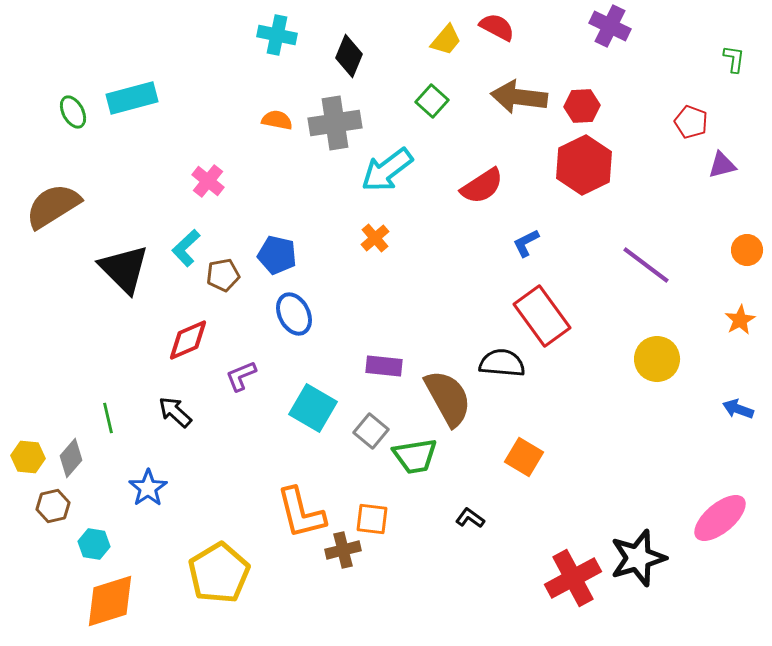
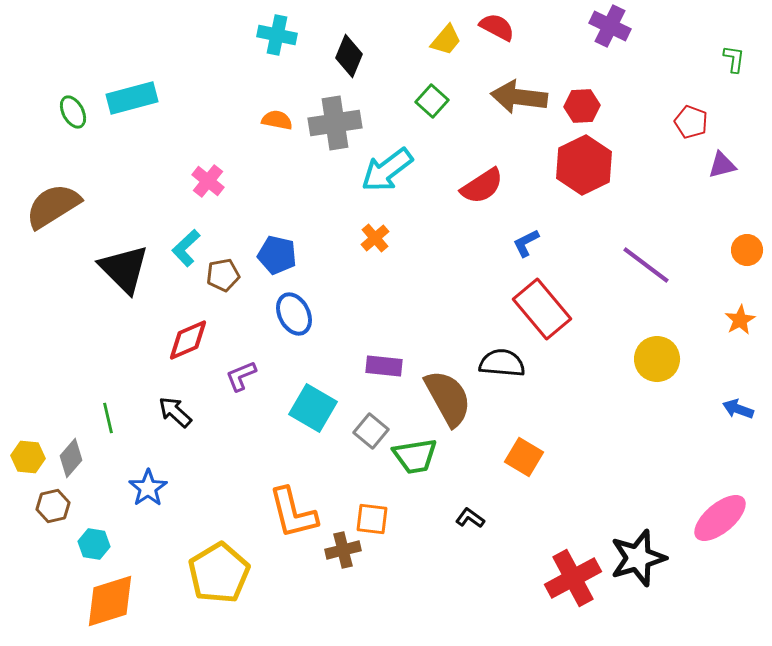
red rectangle at (542, 316): moved 7 px up; rotated 4 degrees counterclockwise
orange L-shape at (301, 513): moved 8 px left
